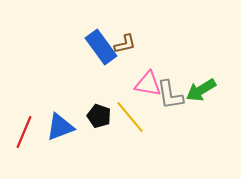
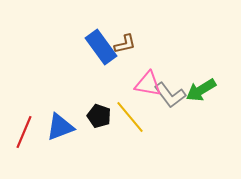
gray L-shape: rotated 28 degrees counterclockwise
